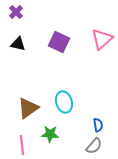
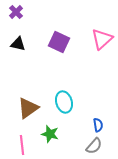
green star: rotated 12 degrees clockwise
